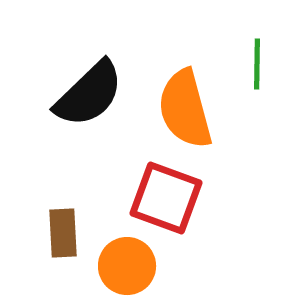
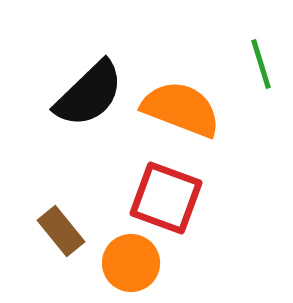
green line: moved 4 px right; rotated 18 degrees counterclockwise
orange semicircle: moved 4 px left; rotated 126 degrees clockwise
brown rectangle: moved 2 px left, 2 px up; rotated 36 degrees counterclockwise
orange circle: moved 4 px right, 3 px up
